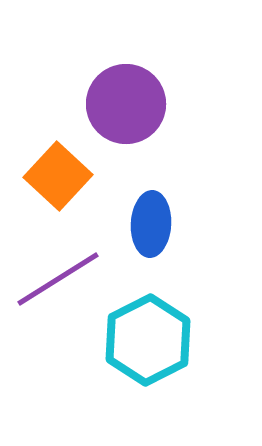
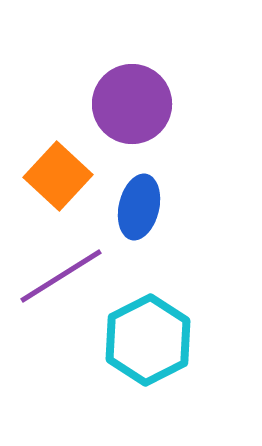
purple circle: moved 6 px right
blue ellipse: moved 12 px left, 17 px up; rotated 10 degrees clockwise
purple line: moved 3 px right, 3 px up
